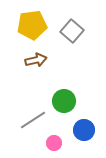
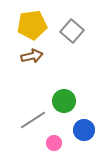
brown arrow: moved 4 px left, 4 px up
